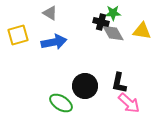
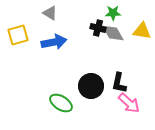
black cross: moved 3 px left, 6 px down
black circle: moved 6 px right
